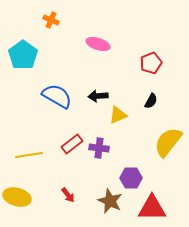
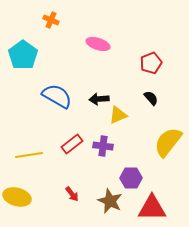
black arrow: moved 1 px right, 3 px down
black semicircle: moved 3 px up; rotated 70 degrees counterclockwise
purple cross: moved 4 px right, 2 px up
red arrow: moved 4 px right, 1 px up
